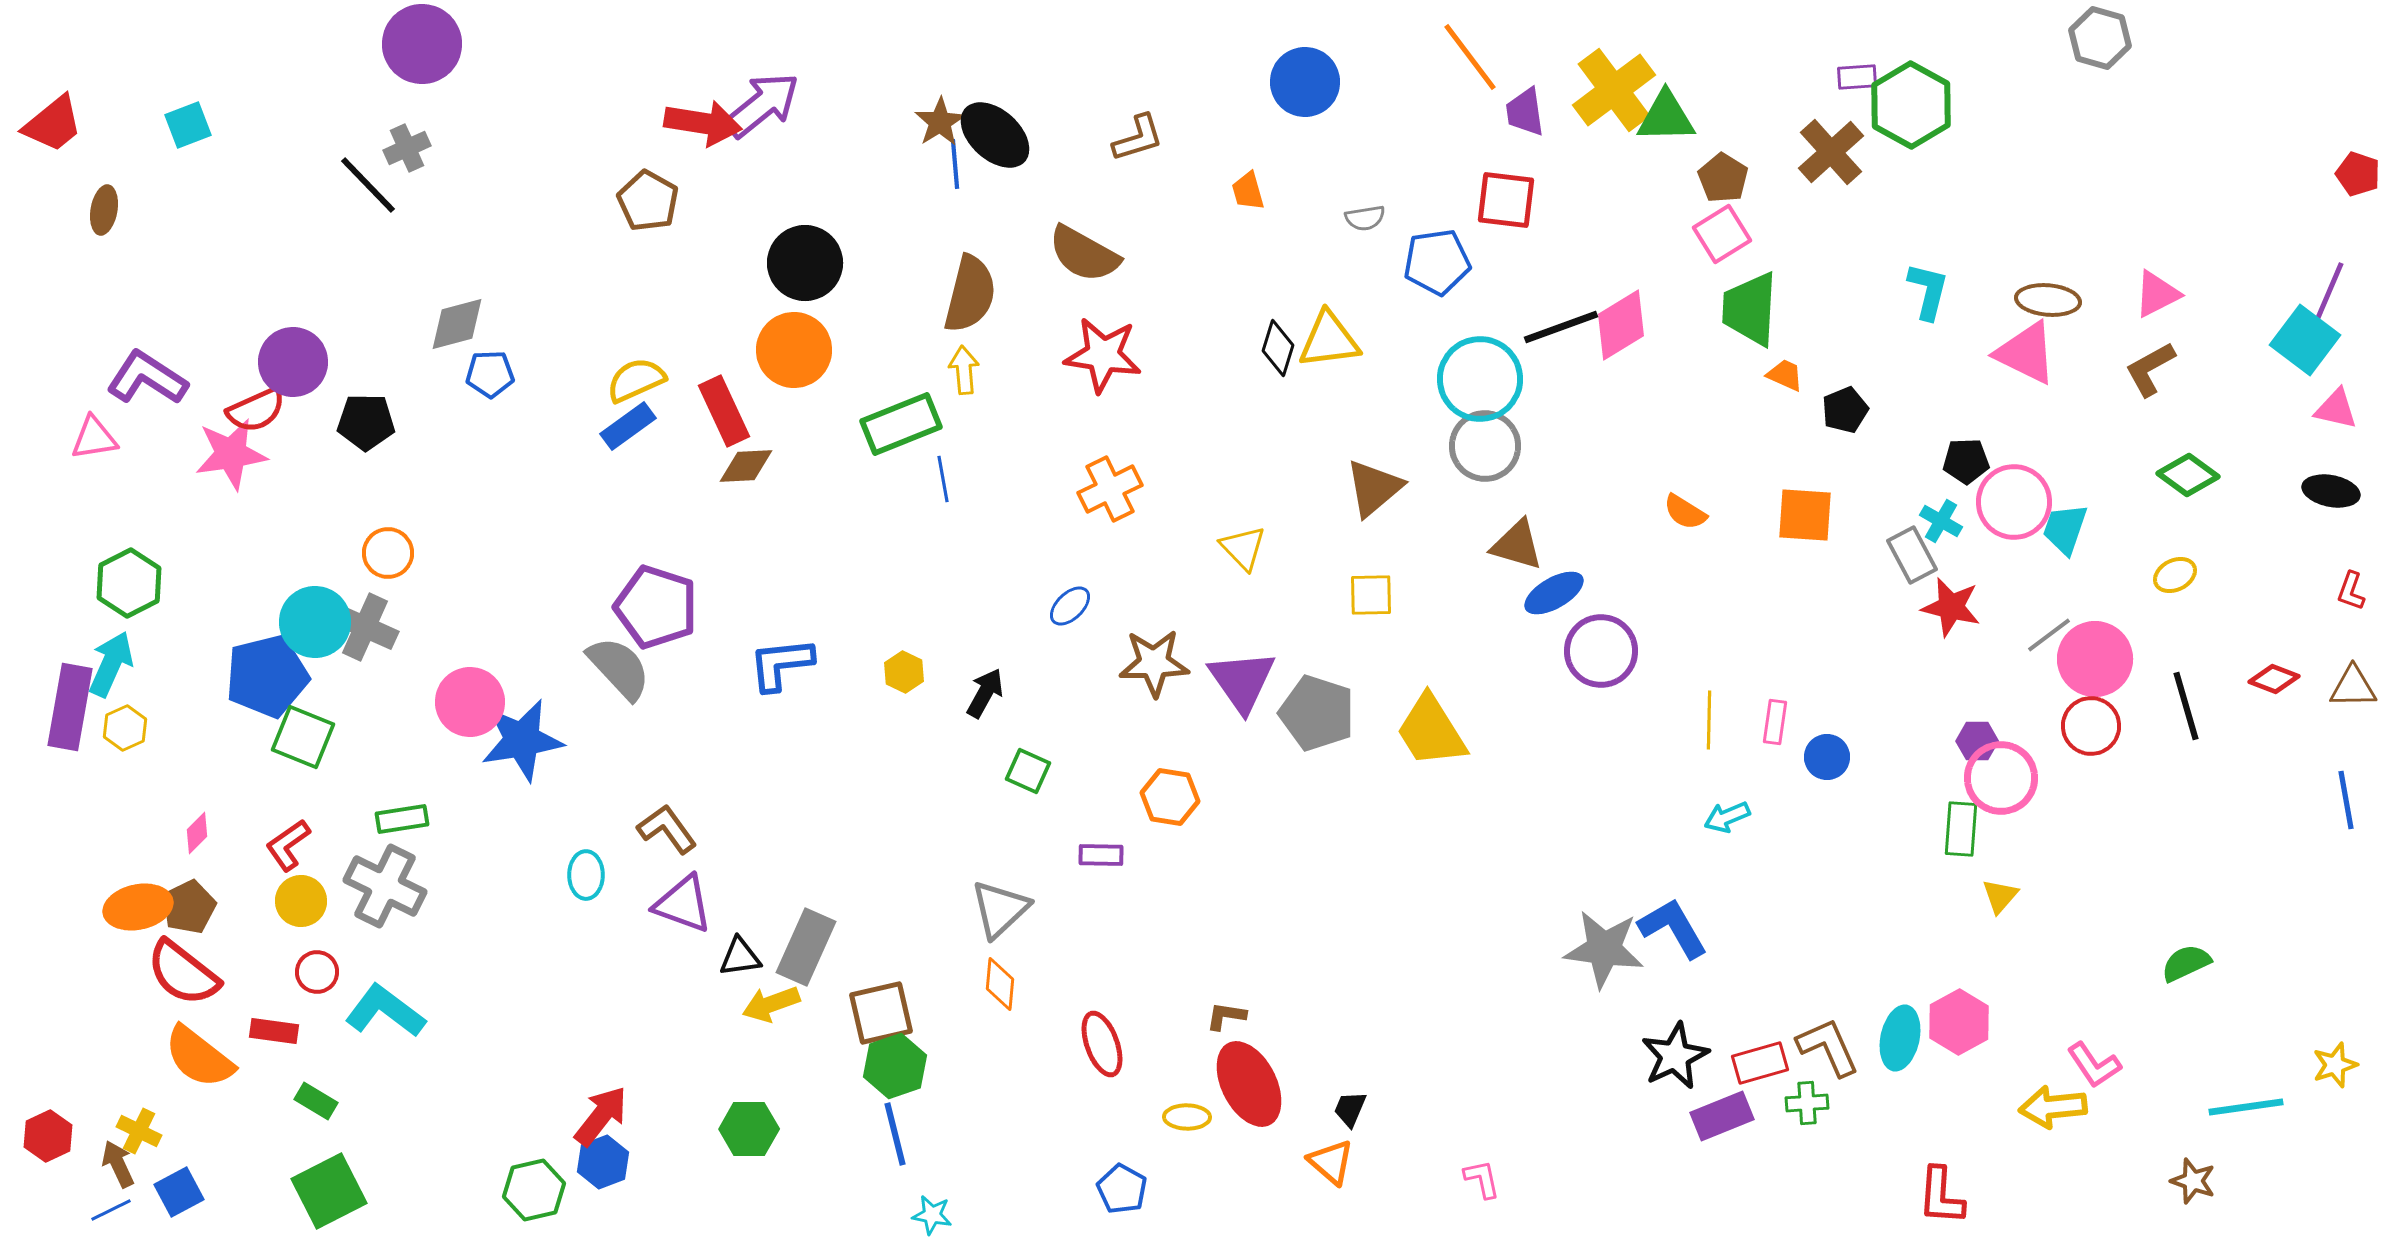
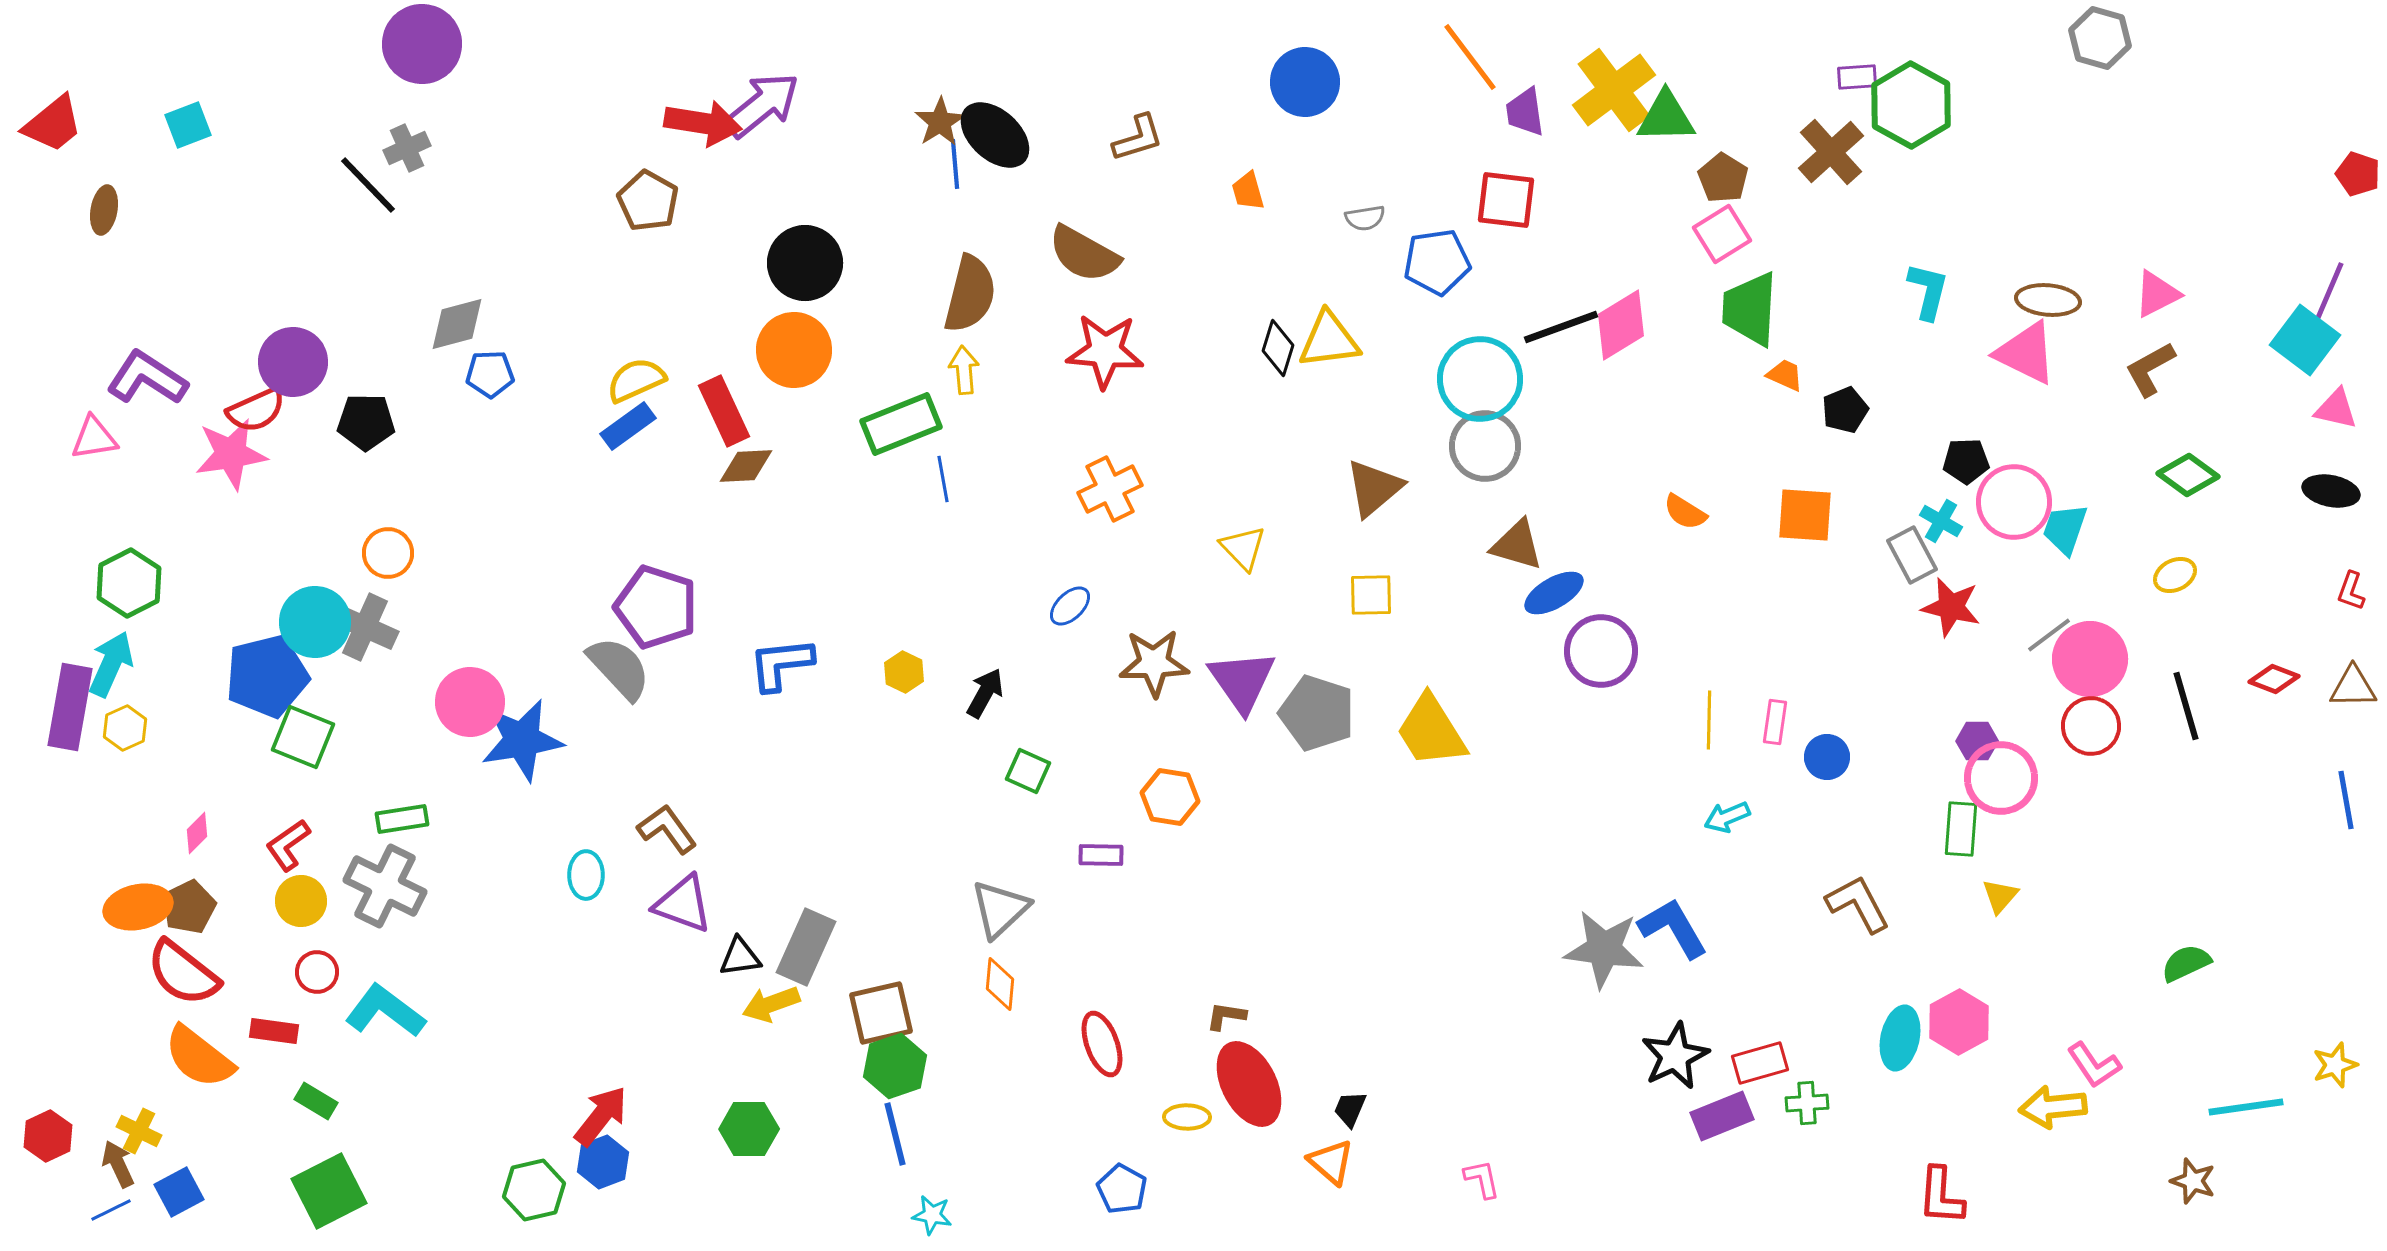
red star at (1103, 355): moved 2 px right, 4 px up; rotated 4 degrees counterclockwise
pink circle at (2095, 659): moved 5 px left
brown L-shape at (1828, 1047): moved 30 px right, 143 px up; rotated 4 degrees counterclockwise
